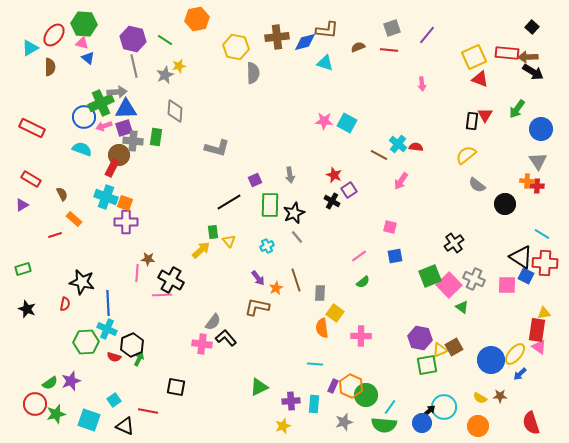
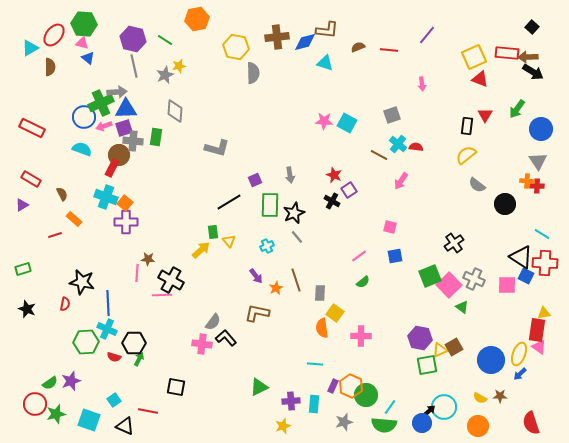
gray square at (392, 28): moved 87 px down
black rectangle at (472, 121): moved 5 px left, 5 px down
orange square at (125, 203): rotated 21 degrees clockwise
purple arrow at (258, 278): moved 2 px left, 2 px up
brown L-shape at (257, 307): moved 6 px down
black hexagon at (132, 345): moved 2 px right, 2 px up; rotated 25 degrees clockwise
yellow ellipse at (515, 354): moved 4 px right; rotated 20 degrees counterclockwise
